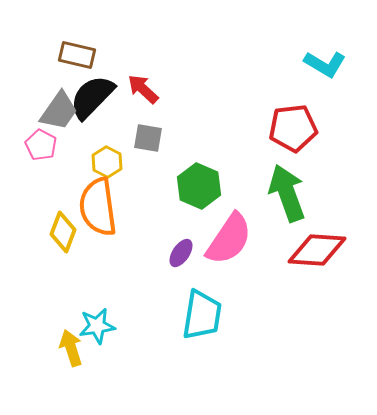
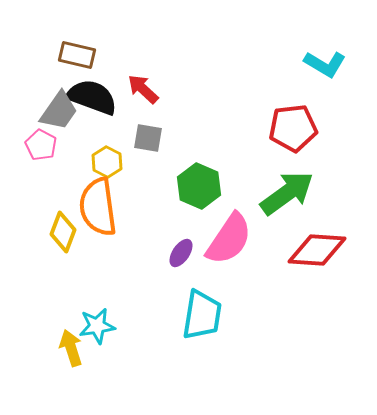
black semicircle: rotated 66 degrees clockwise
green arrow: rotated 74 degrees clockwise
